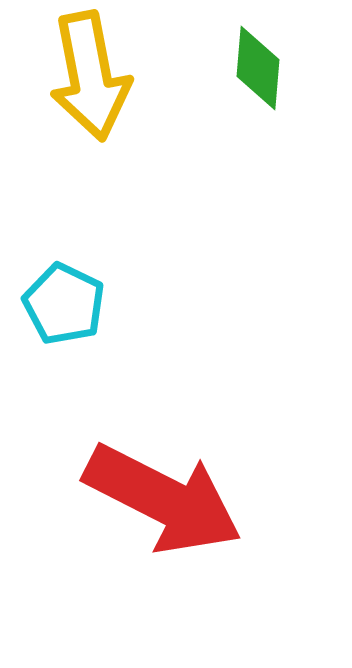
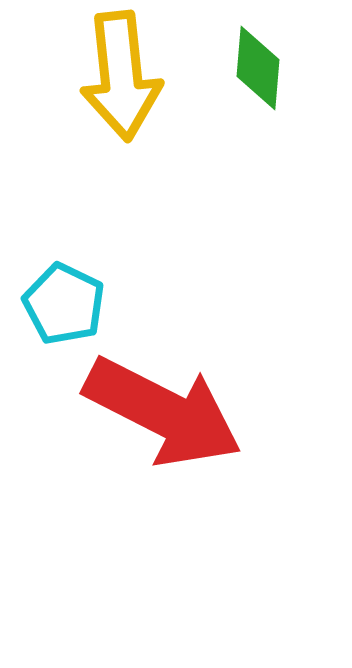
yellow arrow: moved 31 px right; rotated 5 degrees clockwise
red arrow: moved 87 px up
